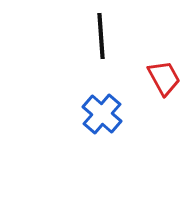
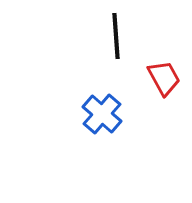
black line: moved 15 px right
